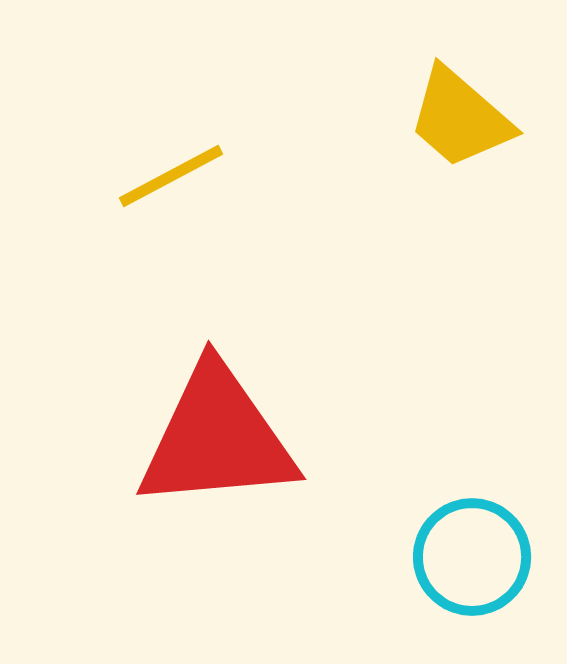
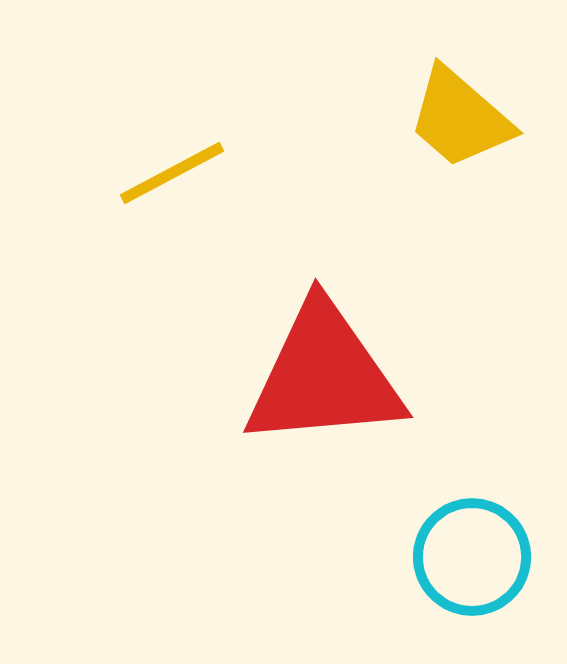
yellow line: moved 1 px right, 3 px up
red triangle: moved 107 px right, 62 px up
